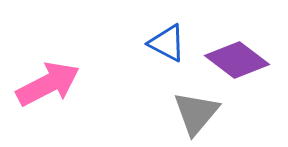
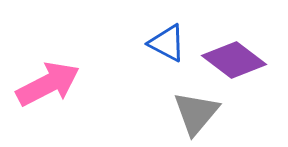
purple diamond: moved 3 px left
